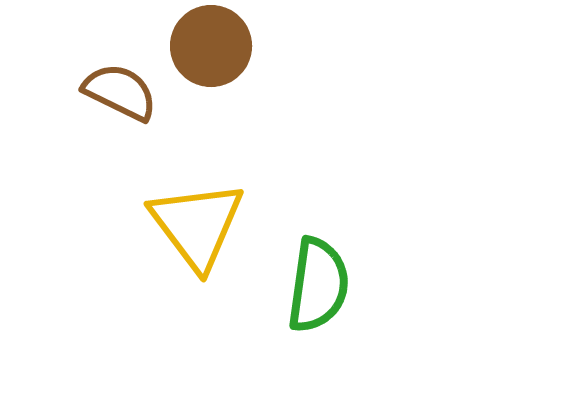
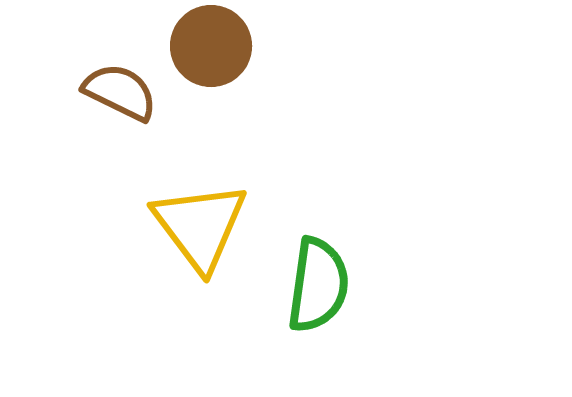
yellow triangle: moved 3 px right, 1 px down
